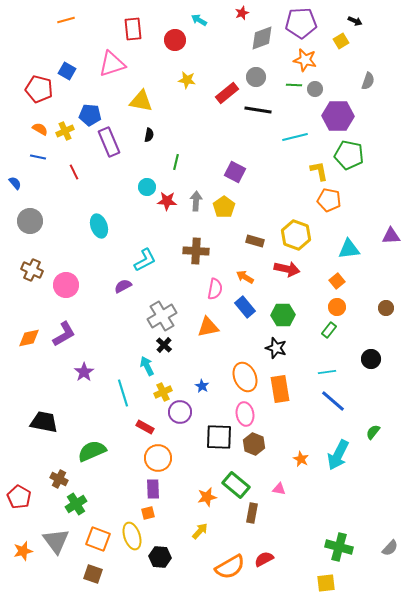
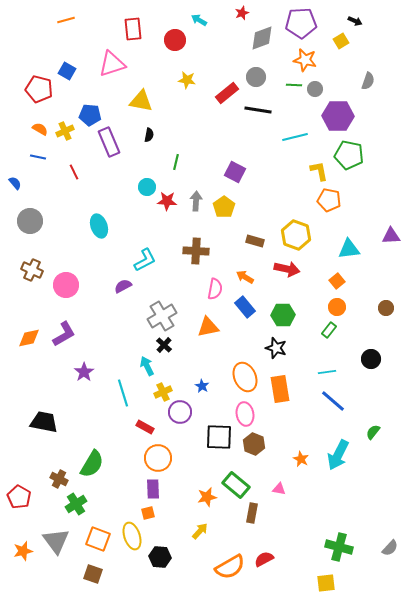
green semicircle at (92, 451): moved 13 px down; rotated 144 degrees clockwise
